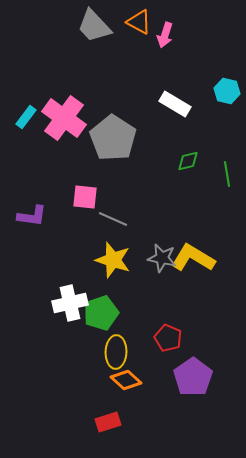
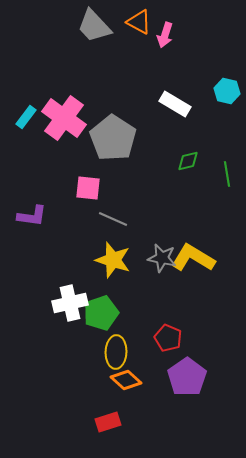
pink square: moved 3 px right, 9 px up
purple pentagon: moved 6 px left
